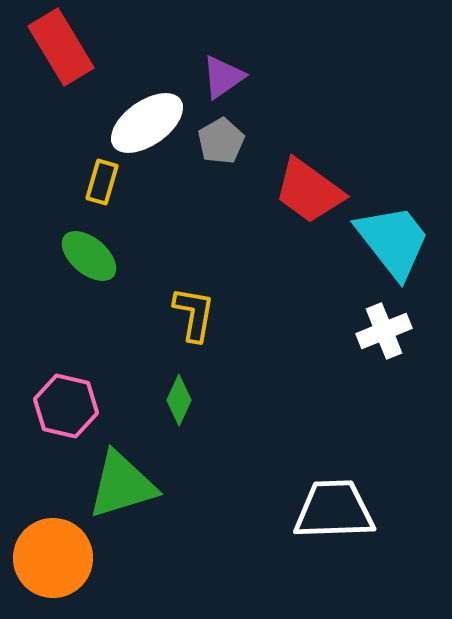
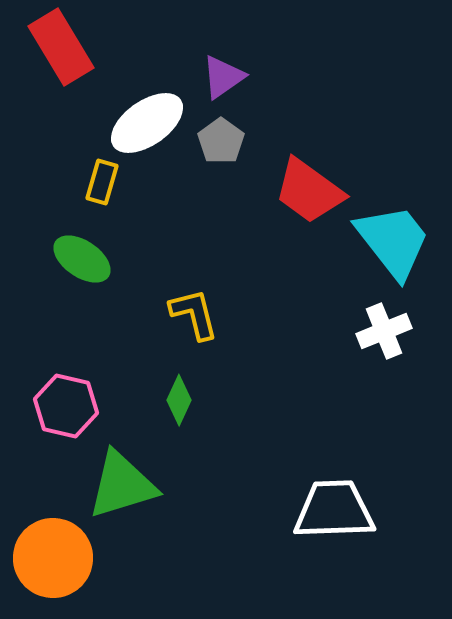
gray pentagon: rotated 6 degrees counterclockwise
green ellipse: moved 7 px left, 3 px down; rotated 6 degrees counterclockwise
yellow L-shape: rotated 24 degrees counterclockwise
